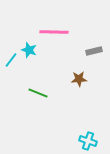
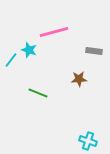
pink line: rotated 16 degrees counterclockwise
gray rectangle: rotated 21 degrees clockwise
